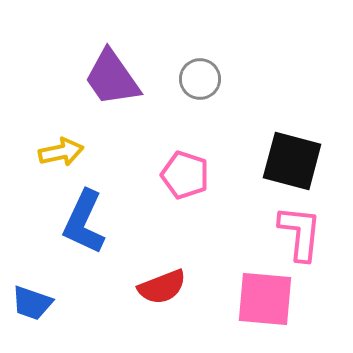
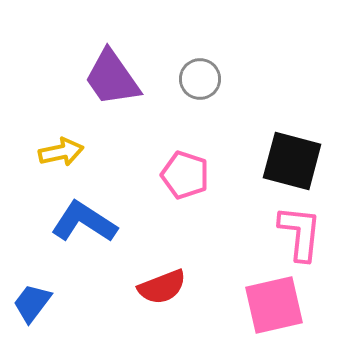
blue L-shape: rotated 98 degrees clockwise
pink square: moved 9 px right, 6 px down; rotated 18 degrees counterclockwise
blue trapezoid: rotated 108 degrees clockwise
